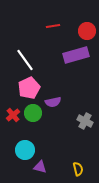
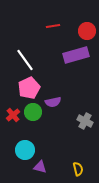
green circle: moved 1 px up
